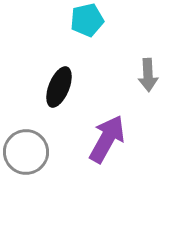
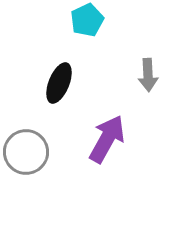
cyan pentagon: rotated 12 degrees counterclockwise
black ellipse: moved 4 px up
